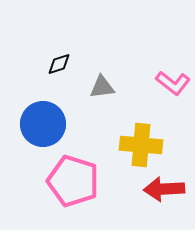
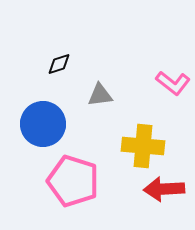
gray triangle: moved 2 px left, 8 px down
yellow cross: moved 2 px right, 1 px down
